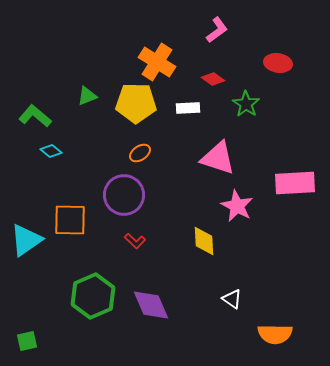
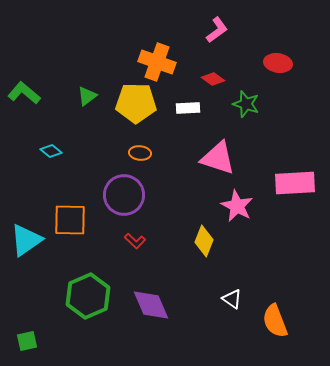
orange cross: rotated 12 degrees counterclockwise
green triangle: rotated 15 degrees counterclockwise
green star: rotated 16 degrees counterclockwise
green L-shape: moved 11 px left, 23 px up
orange ellipse: rotated 40 degrees clockwise
yellow diamond: rotated 24 degrees clockwise
green hexagon: moved 5 px left
orange semicircle: moved 13 px up; rotated 68 degrees clockwise
